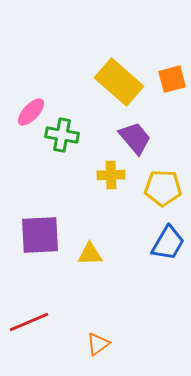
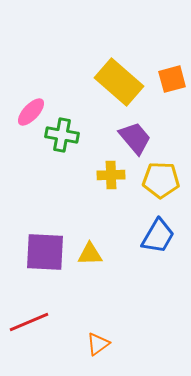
yellow pentagon: moved 2 px left, 8 px up
purple square: moved 5 px right, 17 px down; rotated 6 degrees clockwise
blue trapezoid: moved 10 px left, 7 px up
